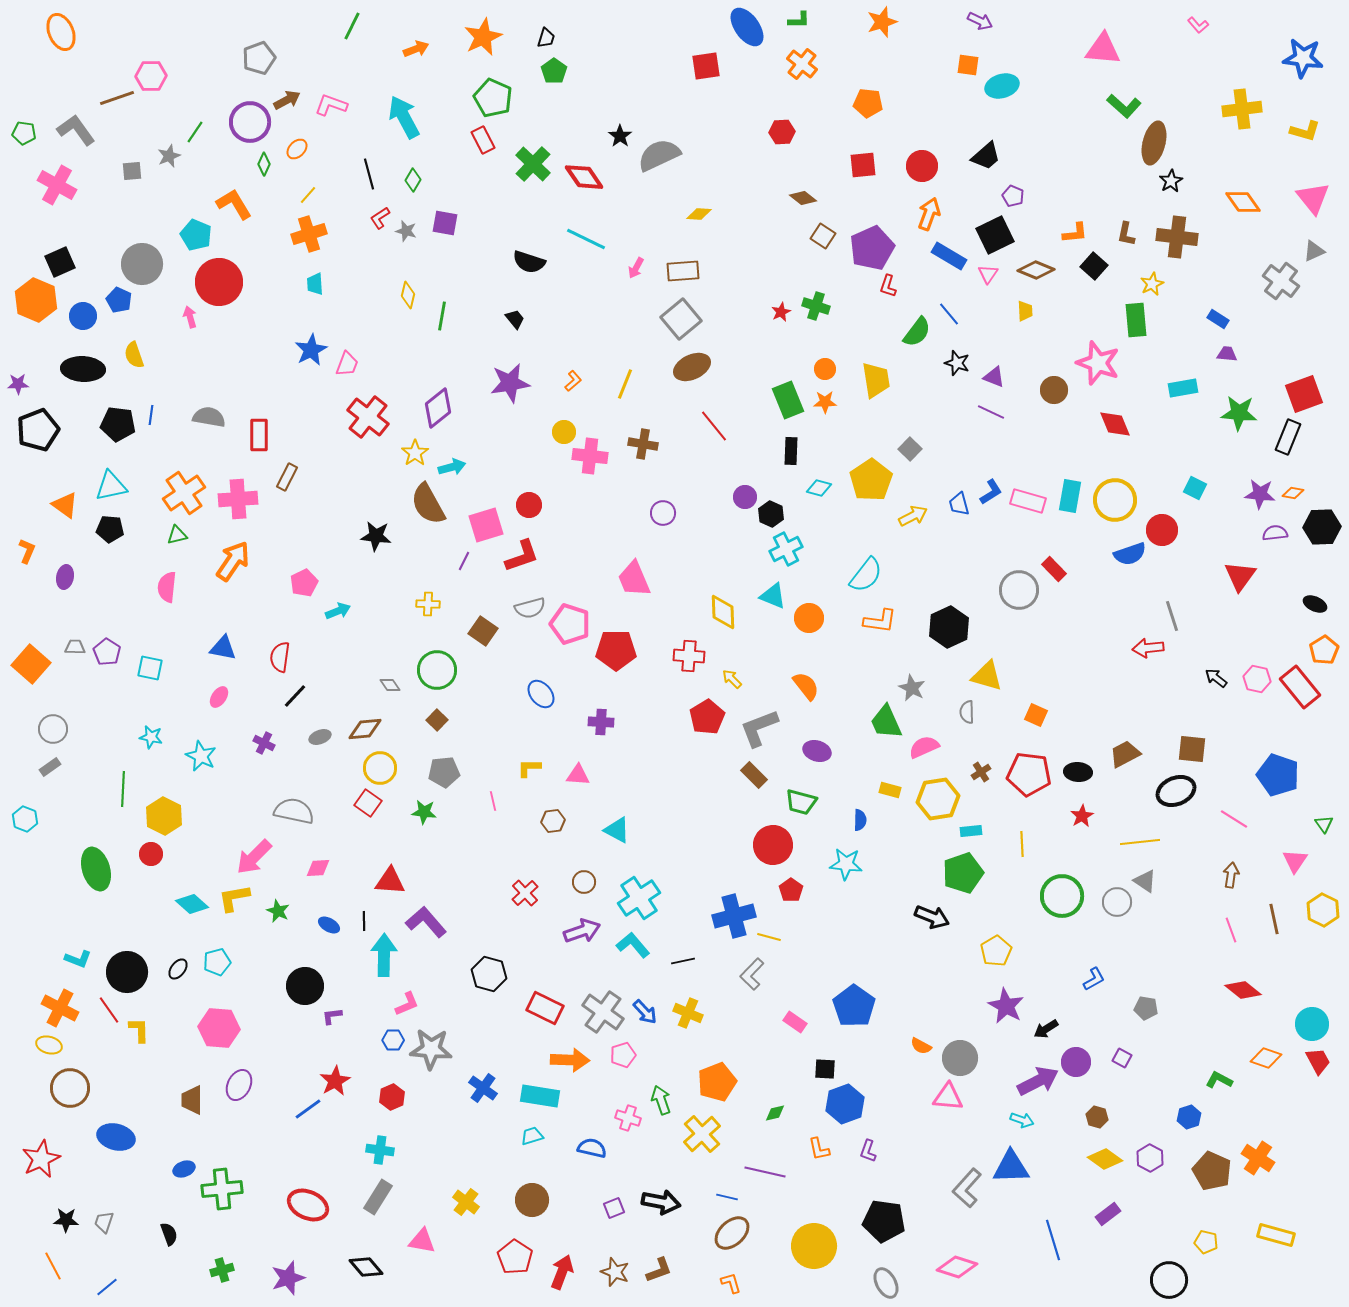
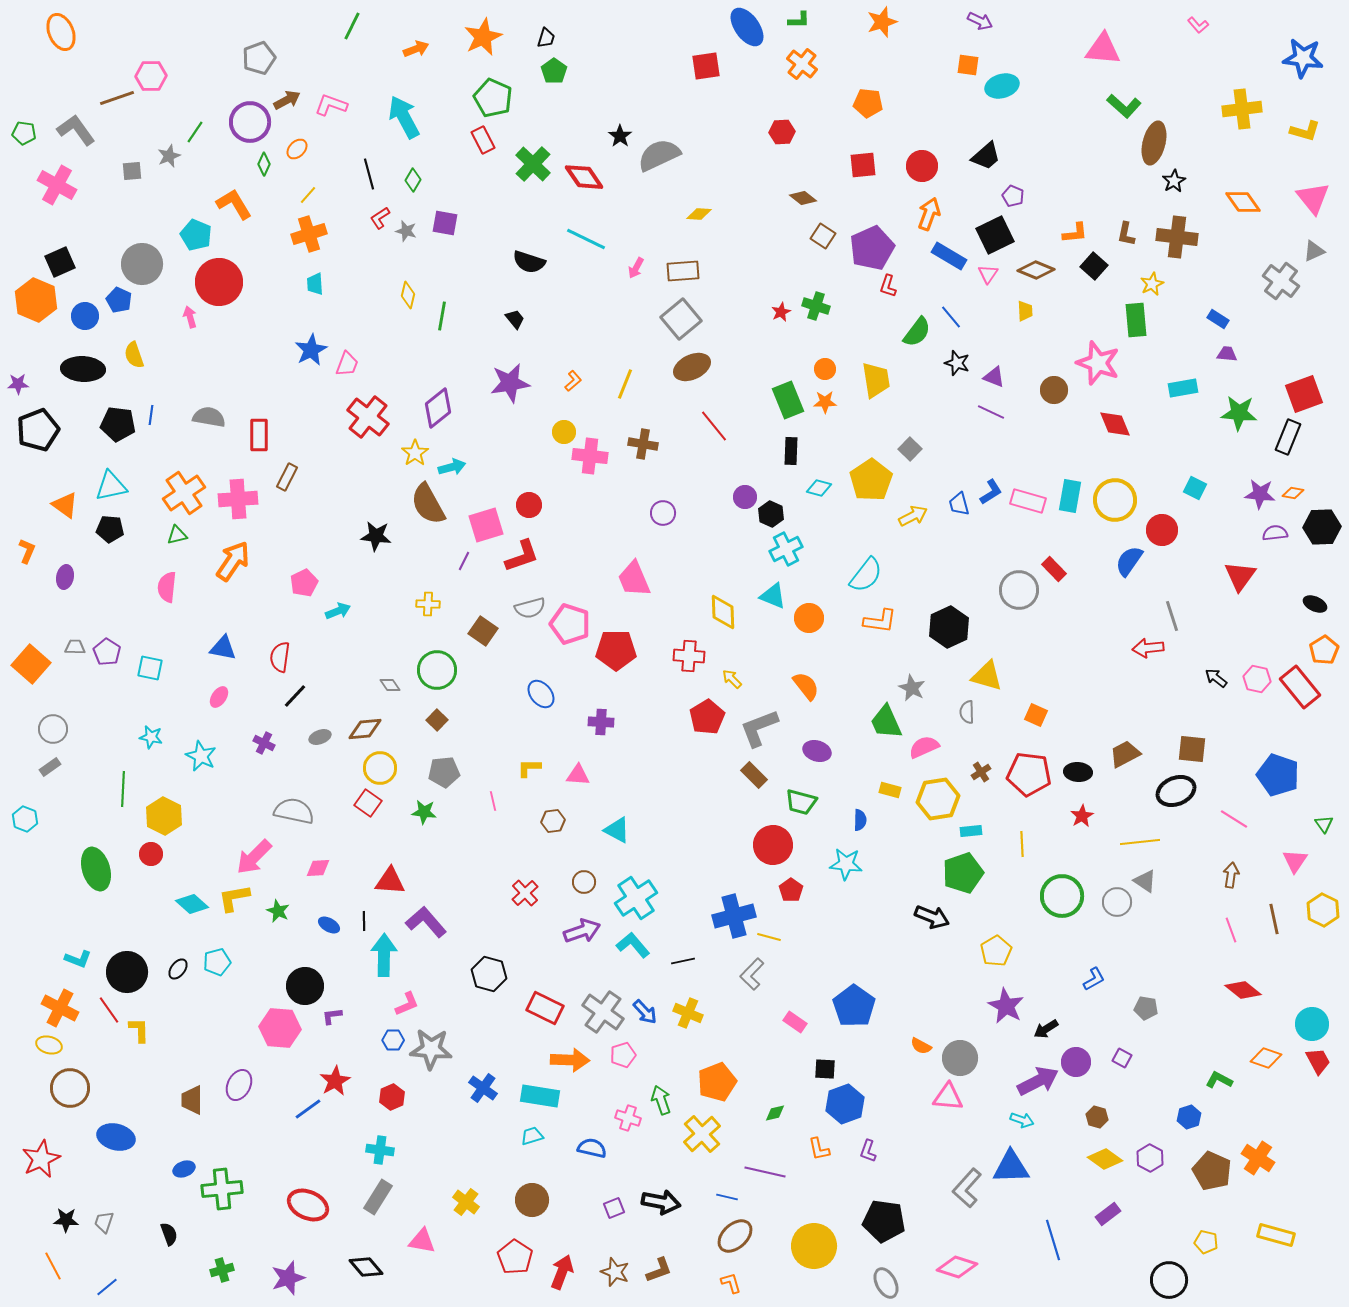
black star at (1171, 181): moved 3 px right
blue line at (949, 314): moved 2 px right, 3 px down
blue circle at (83, 316): moved 2 px right
blue semicircle at (1130, 554): moved 1 px left, 7 px down; rotated 144 degrees clockwise
cyan cross at (639, 898): moved 3 px left
pink hexagon at (219, 1028): moved 61 px right
brown ellipse at (732, 1233): moved 3 px right, 3 px down
